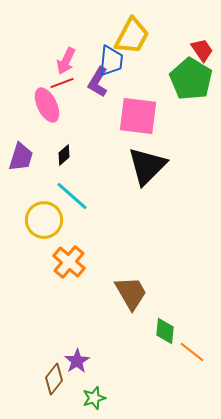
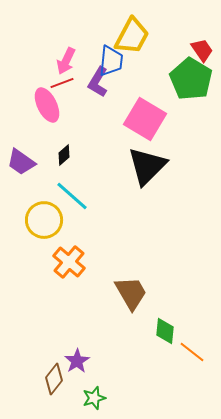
pink square: moved 7 px right, 3 px down; rotated 24 degrees clockwise
purple trapezoid: moved 5 px down; rotated 108 degrees clockwise
